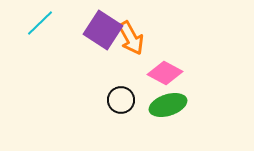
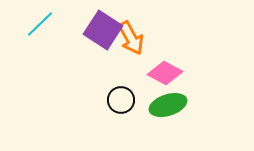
cyan line: moved 1 px down
